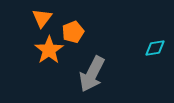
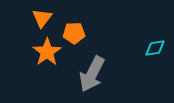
orange pentagon: moved 1 px right, 1 px down; rotated 20 degrees clockwise
orange star: moved 2 px left, 2 px down
